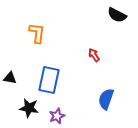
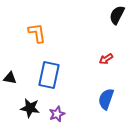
black semicircle: rotated 90 degrees clockwise
orange L-shape: rotated 15 degrees counterclockwise
red arrow: moved 12 px right, 4 px down; rotated 88 degrees counterclockwise
blue rectangle: moved 5 px up
black star: moved 1 px right
purple star: moved 2 px up
